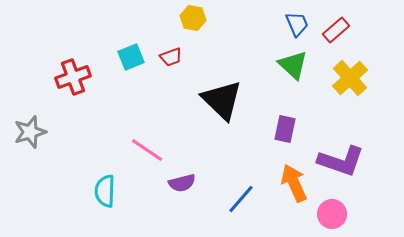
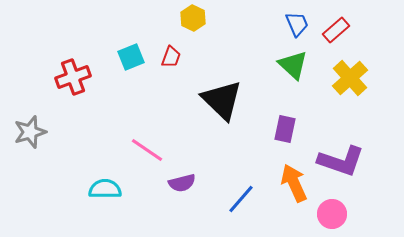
yellow hexagon: rotated 15 degrees clockwise
red trapezoid: rotated 50 degrees counterclockwise
cyan semicircle: moved 2 px up; rotated 88 degrees clockwise
